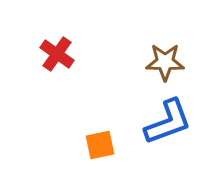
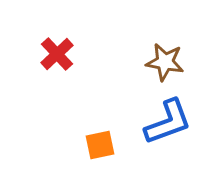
red cross: rotated 12 degrees clockwise
brown star: rotated 9 degrees clockwise
